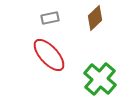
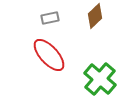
brown diamond: moved 2 px up
